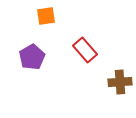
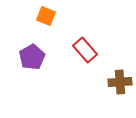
orange square: rotated 30 degrees clockwise
